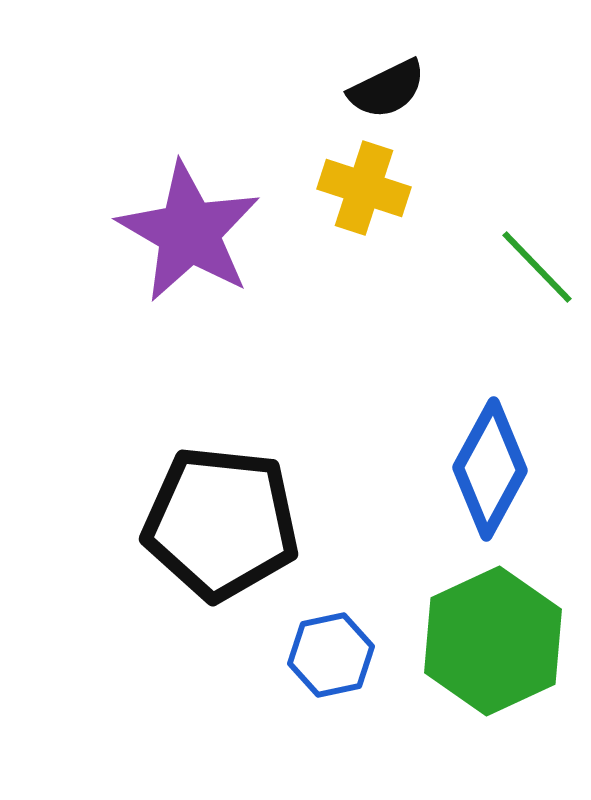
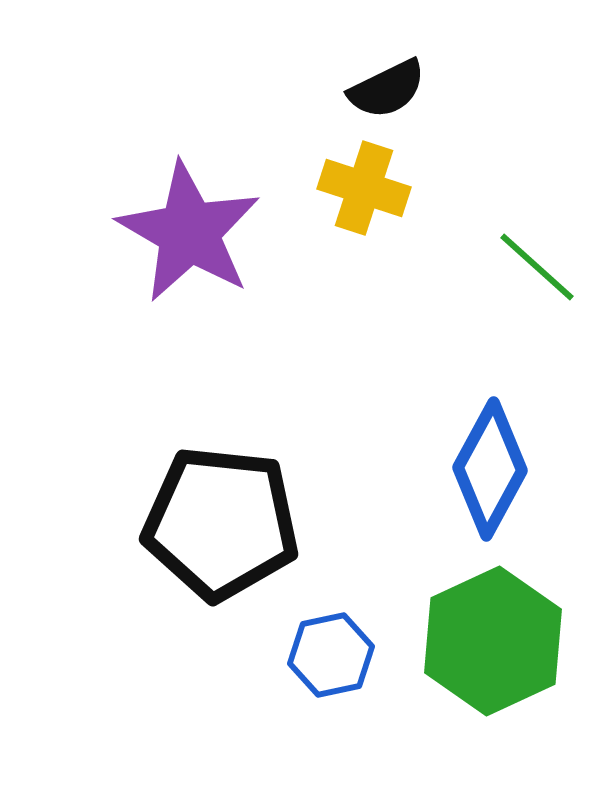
green line: rotated 4 degrees counterclockwise
